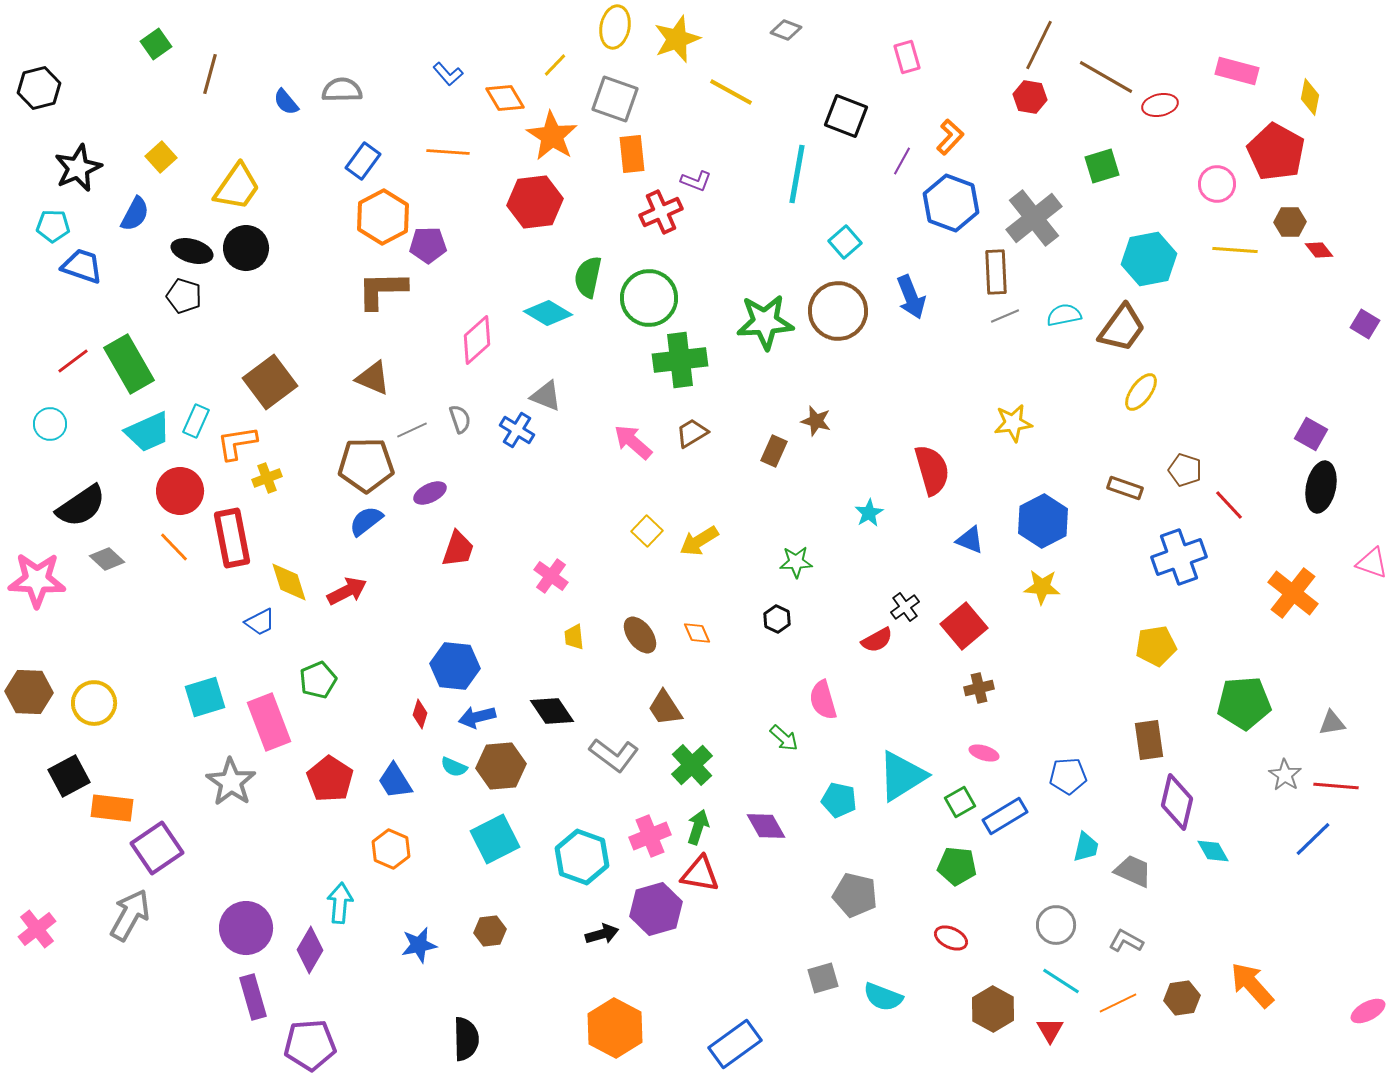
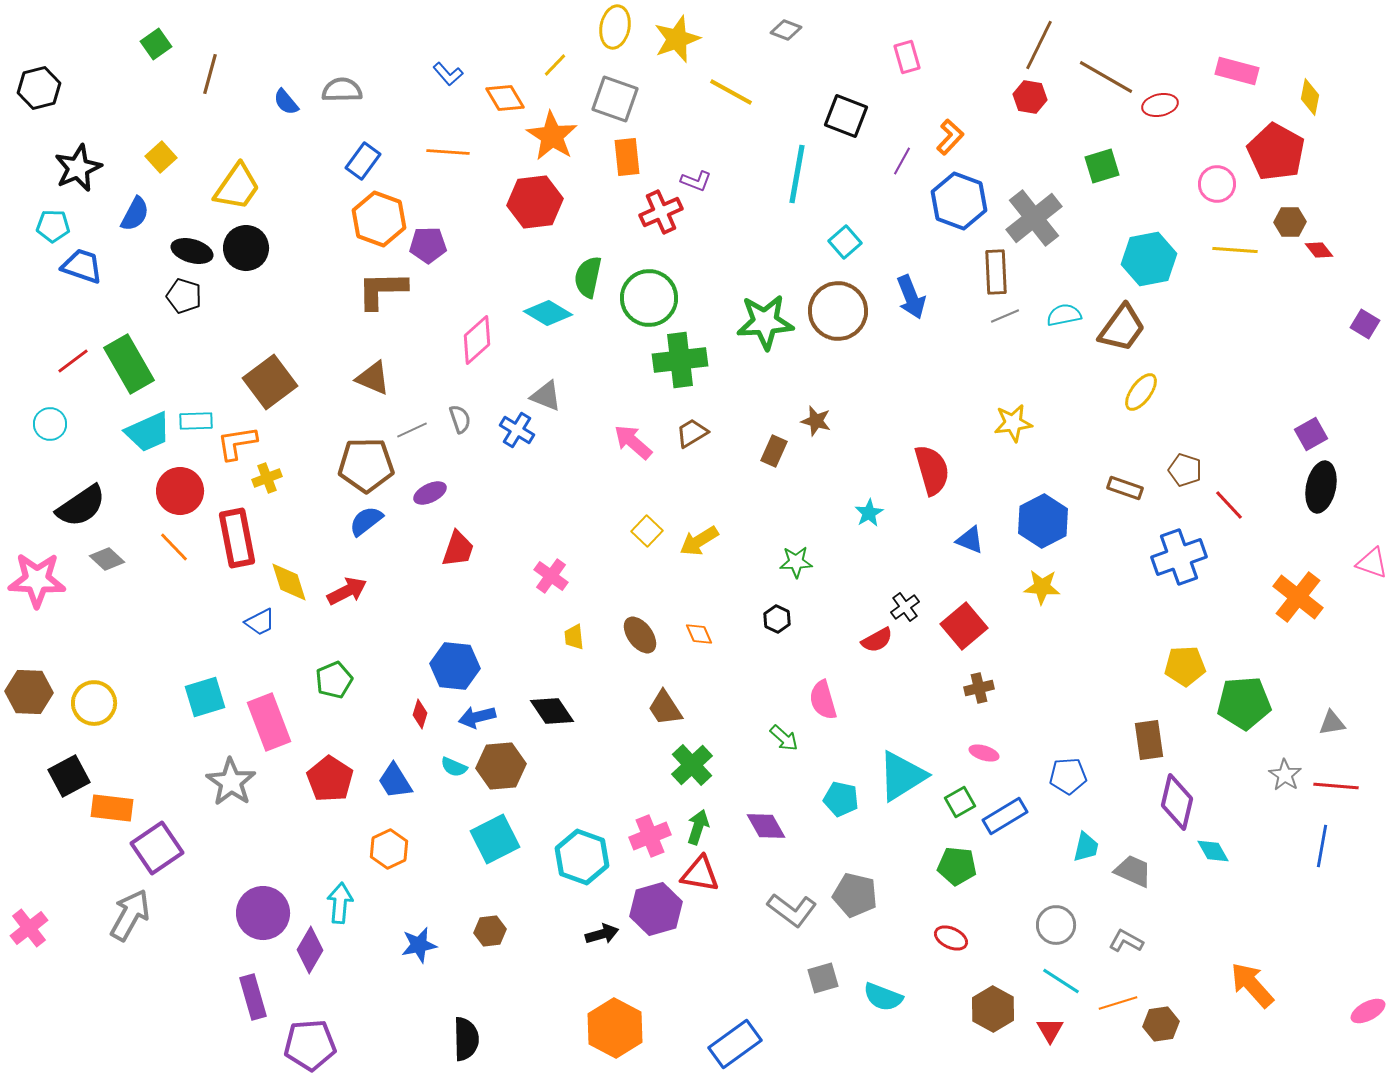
orange rectangle at (632, 154): moved 5 px left, 3 px down
blue hexagon at (951, 203): moved 8 px right, 2 px up
orange hexagon at (383, 217): moved 4 px left, 2 px down; rotated 12 degrees counterclockwise
cyan rectangle at (196, 421): rotated 64 degrees clockwise
purple square at (1311, 434): rotated 32 degrees clockwise
red rectangle at (232, 538): moved 5 px right
orange cross at (1293, 593): moved 5 px right, 4 px down
orange diamond at (697, 633): moved 2 px right, 1 px down
yellow pentagon at (1156, 646): moved 29 px right, 20 px down; rotated 6 degrees clockwise
green pentagon at (318, 680): moved 16 px right
gray L-shape at (614, 755): moved 178 px right, 155 px down
cyan pentagon at (839, 800): moved 2 px right, 1 px up
blue line at (1313, 839): moved 9 px right, 7 px down; rotated 36 degrees counterclockwise
orange hexagon at (391, 849): moved 2 px left; rotated 12 degrees clockwise
purple circle at (246, 928): moved 17 px right, 15 px up
pink cross at (37, 929): moved 8 px left, 1 px up
brown hexagon at (1182, 998): moved 21 px left, 26 px down
orange line at (1118, 1003): rotated 9 degrees clockwise
